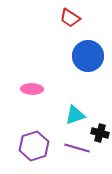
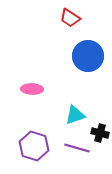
purple hexagon: rotated 24 degrees counterclockwise
